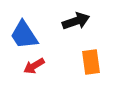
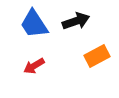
blue trapezoid: moved 10 px right, 11 px up
orange rectangle: moved 6 px right, 6 px up; rotated 70 degrees clockwise
